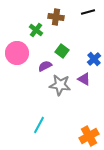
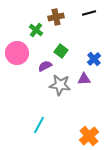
black line: moved 1 px right, 1 px down
brown cross: rotated 21 degrees counterclockwise
green square: moved 1 px left
purple triangle: rotated 32 degrees counterclockwise
orange cross: rotated 12 degrees counterclockwise
